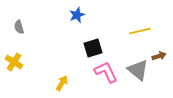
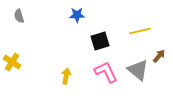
blue star: rotated 21 degrees clockwise
gray semicircle: moved 11 px up
black square: moved 7 px right, 7 px up
brown arrow: rotated 32 degrees counterclockwise
yellow cross: moved 2 px left
yellow arrow: moved 4 px right, 7 px up; rotated 21 degrees counterclockwise
